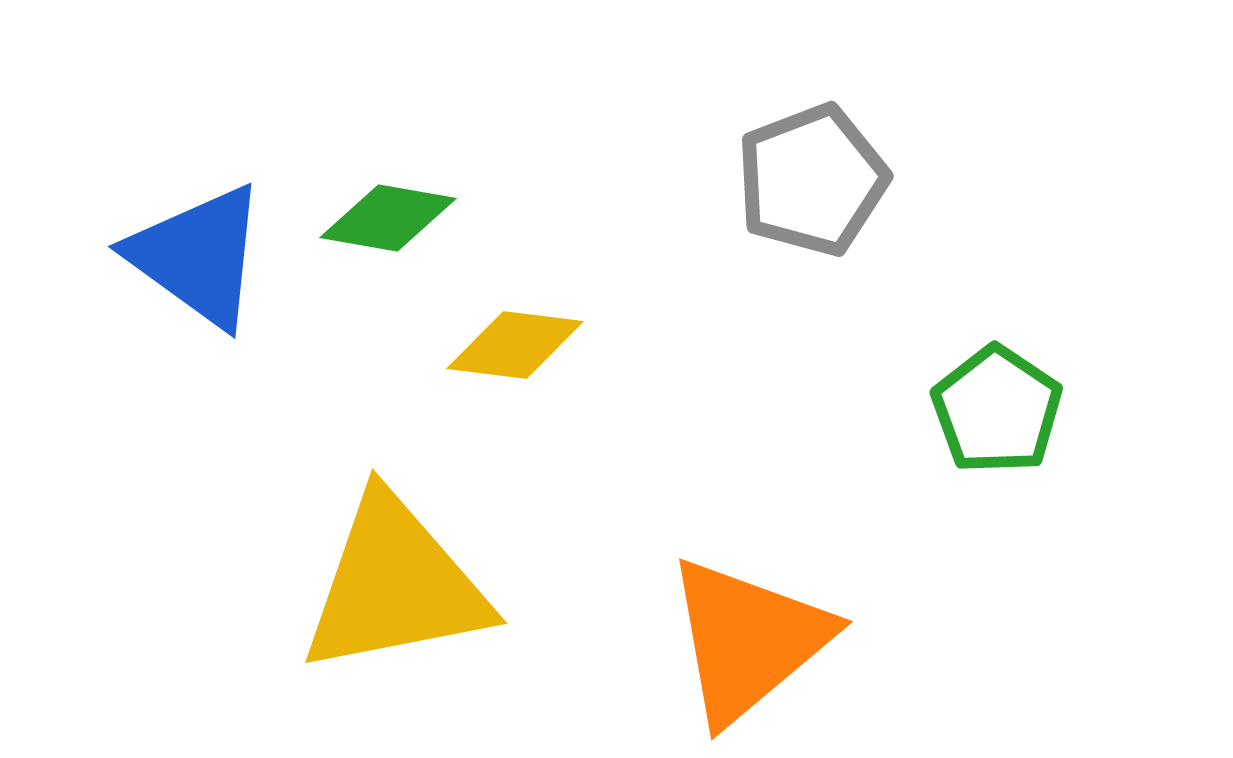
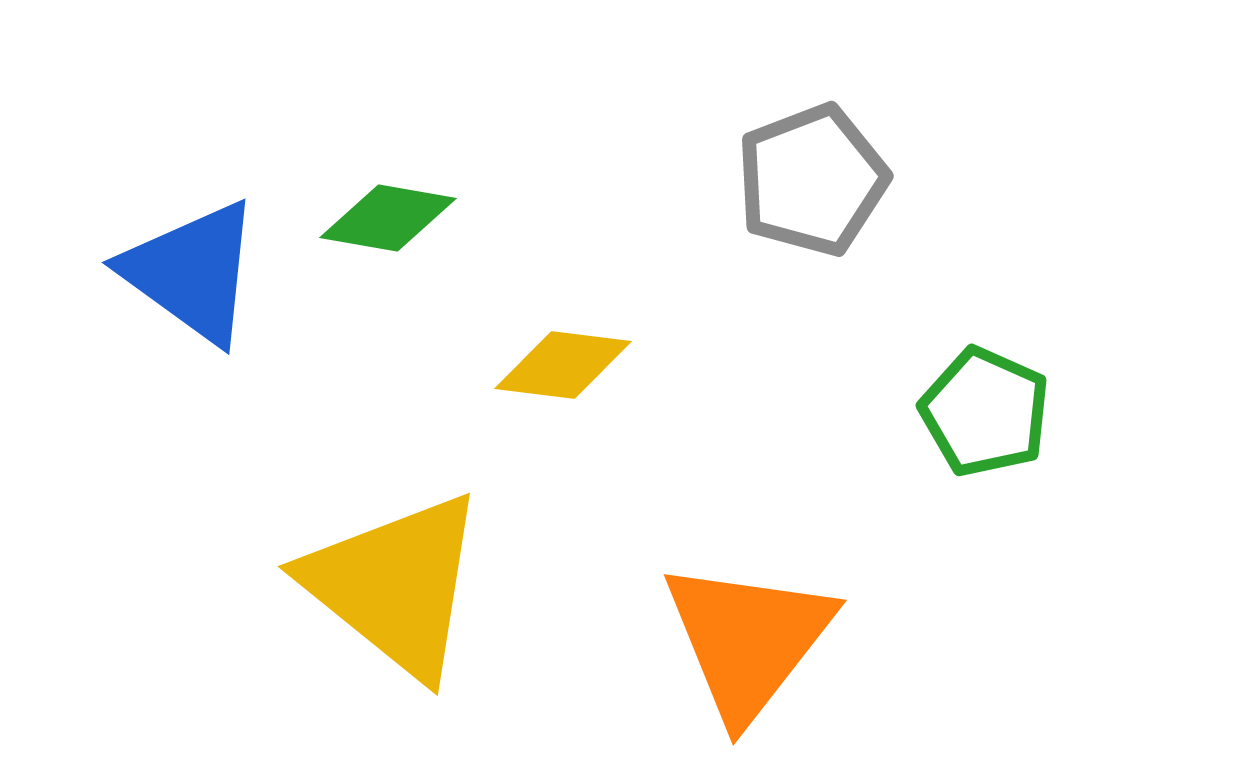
blue triangle: moved 6 px left, 16 px down
yellow diamond: moved 48 px right, 20 px down
green pentagon: moved 12 px left, 2 px down; rotated 10 degrees counterclockwise
yellow triangle: rotated 50 degrees clockwise
orange triangle: rotated 12 degrees counterclockwise
